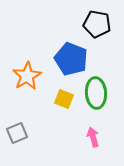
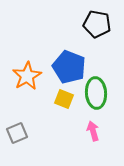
blue pentagon: moved 2 px left, 8 px down
pink arrow: moved 6 px up
